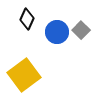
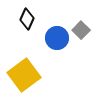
blue circle: moved 6 px down
